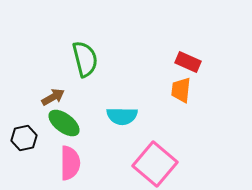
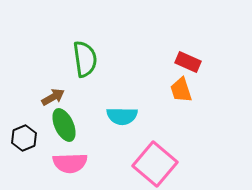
green semicircle: rotated 6 degrees clockwise
orange trapezoid: rotated 24 degrees counterclockwise
green ellipse: moved 2 px down; rotated 28 degrees clockwise
black hexagon: rotated 10 degrees counterclockwise
pink semicircle: rotated 88 degrees clockwise
